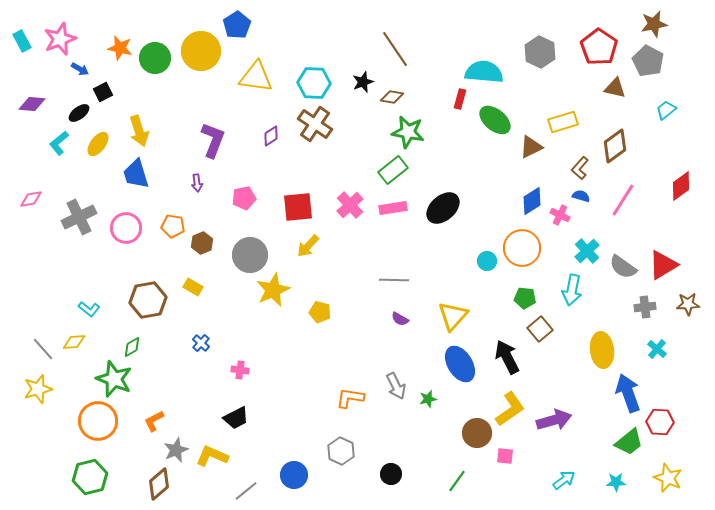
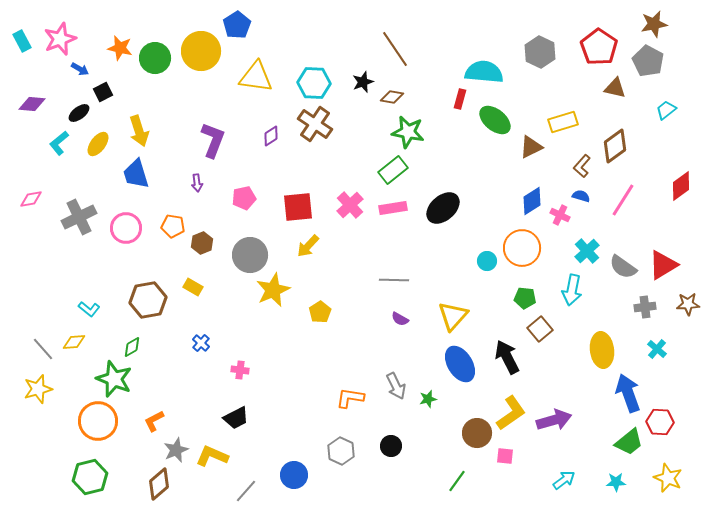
brown L-shape at (580, 168): moved 2 px right, 2 px up
yellow pentagon at (320, 312): rotated 25 degrees clockwise
yellow L-shape at (510, 409): moved 1 px right, 4 px down
black circle at (391, 474): moved 28 px up
gray line at (246, 491): rotated 10 degrees counterclockwise
